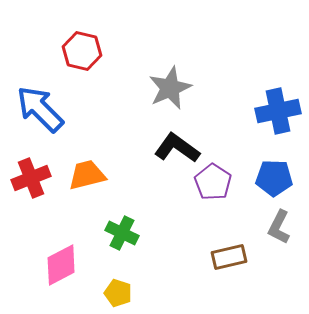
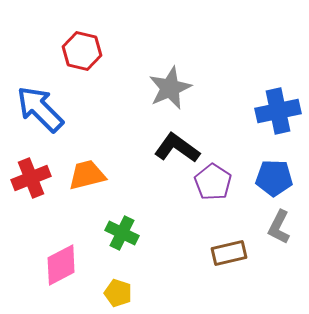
brown rectangle: moved 4 px up
